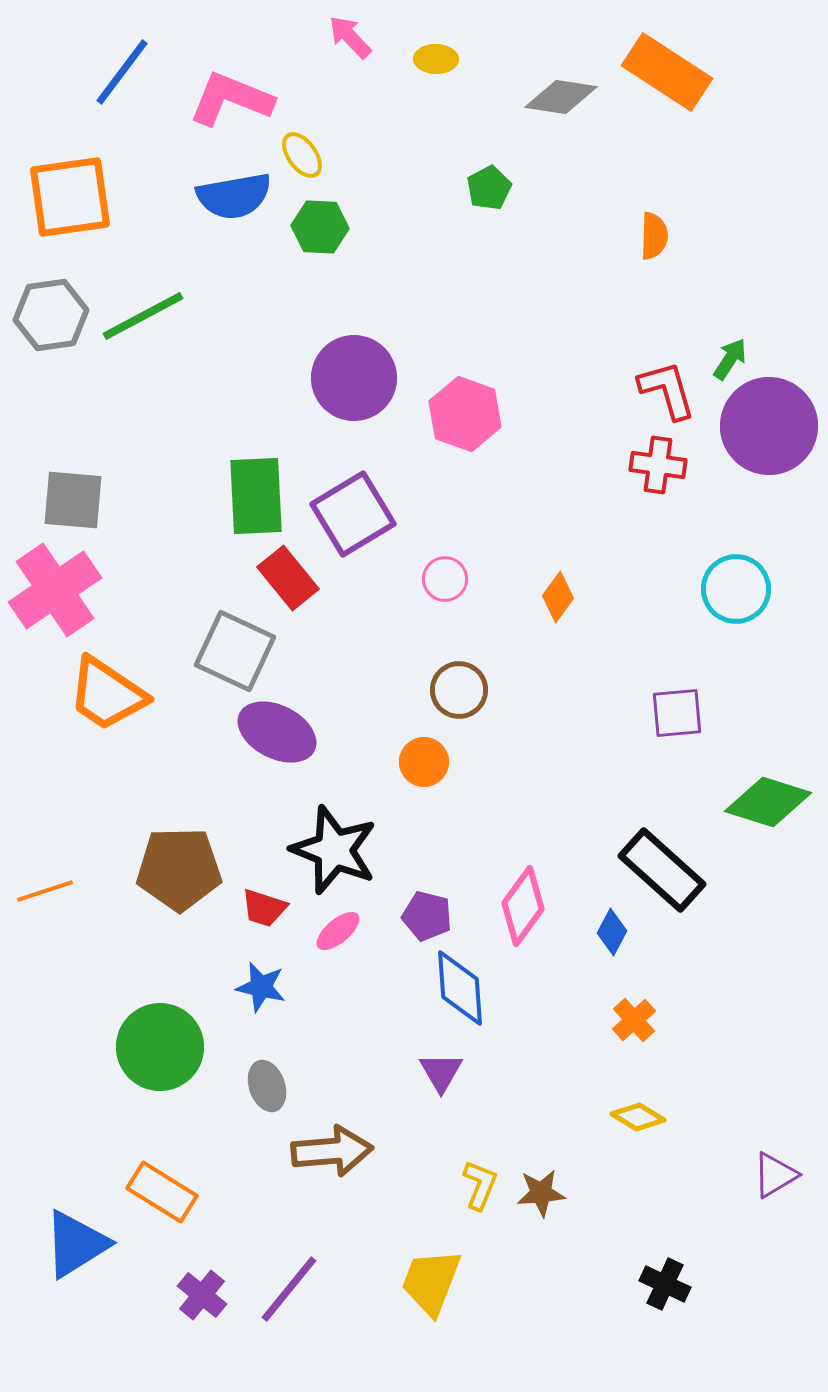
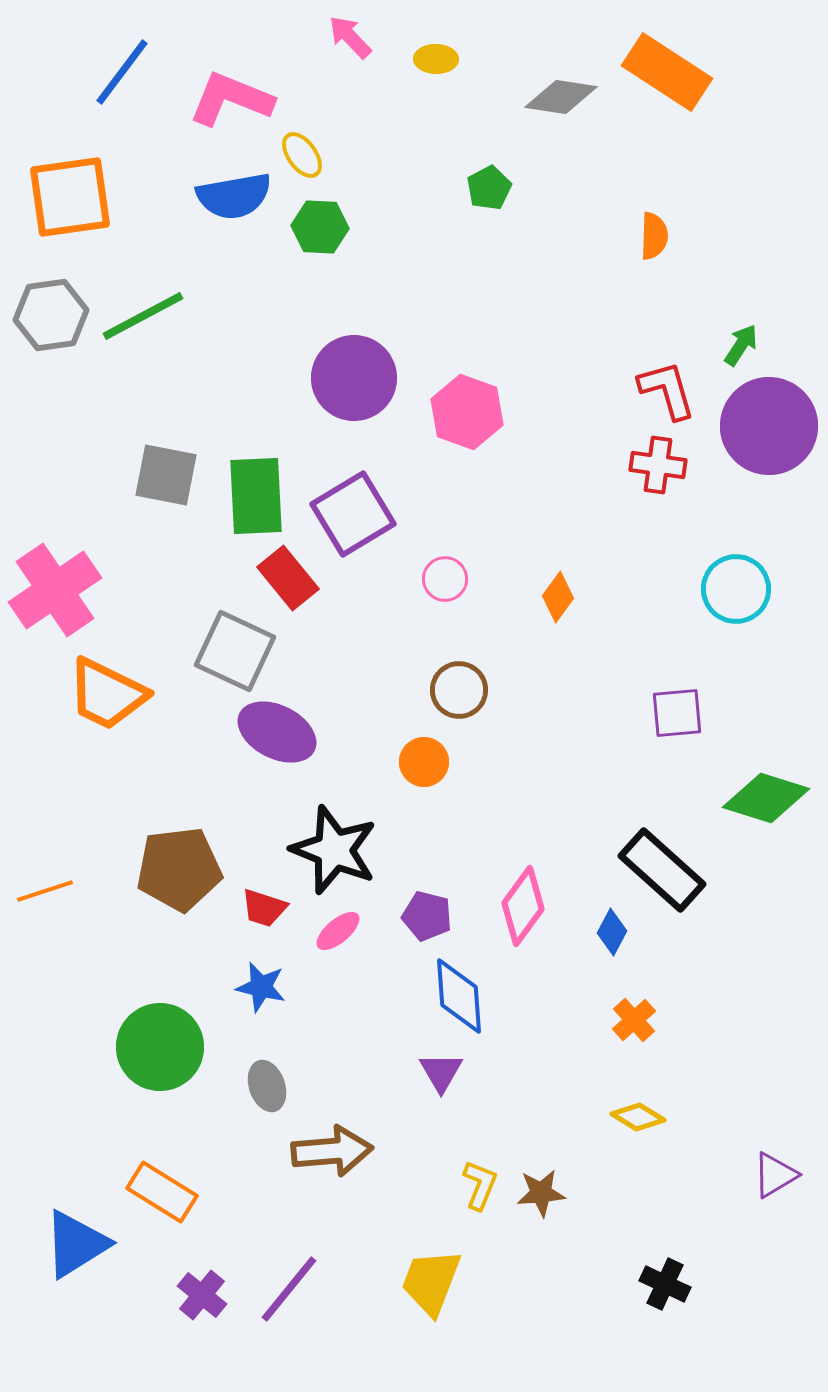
green arrow at (730, 359): moved 11 px right, 14 px up
pink hexagon at (465, 414): moved 2 px right, 2 px up
gray square at (73, 500): moved 93 px right, 25 px up; rotated 6 degrees clockwise
orange trapezoid at (107, 694): rotated 8 degrees counterclockwise
green diamond at (768, 802): moved 2 px left, 4 px up
brown pentagon at (179, 869): rotated 6 degrees counterclockwise
blue diamond at (460, 988): moved 1 px left, 8 px down
